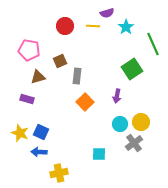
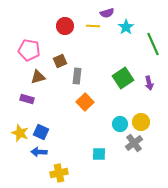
green square: moved 9 px left, 9 px down
purple arrow: moved 32 px right, 13 px up; rotated 24 degrees counterclockwise
